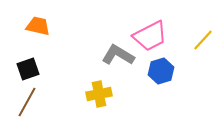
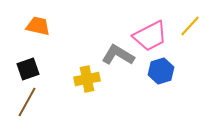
yellow line: moved 13 px left, 14 px up
yellow cross: moved 12 px left, 15 px up
